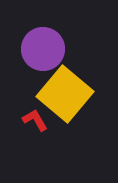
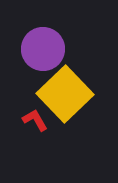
yellow square: rotated 6 degrees clockwise
